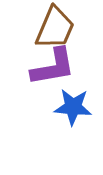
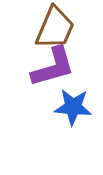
purple L-shape: rotated 6 degrees counterclockwise
